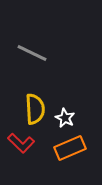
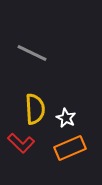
white star: moved 1 px right
